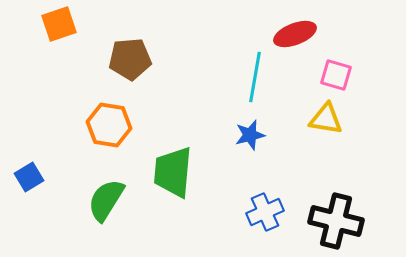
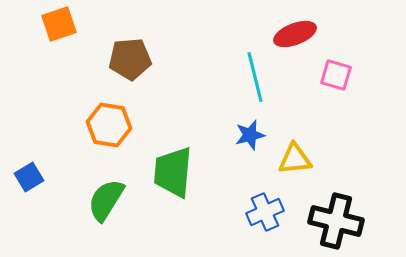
cyan line: rotated 24 degrees counterclockwise
yellow triangle: moved 31 px left, 40 px down; rotated 15 degrees counterclockwise
